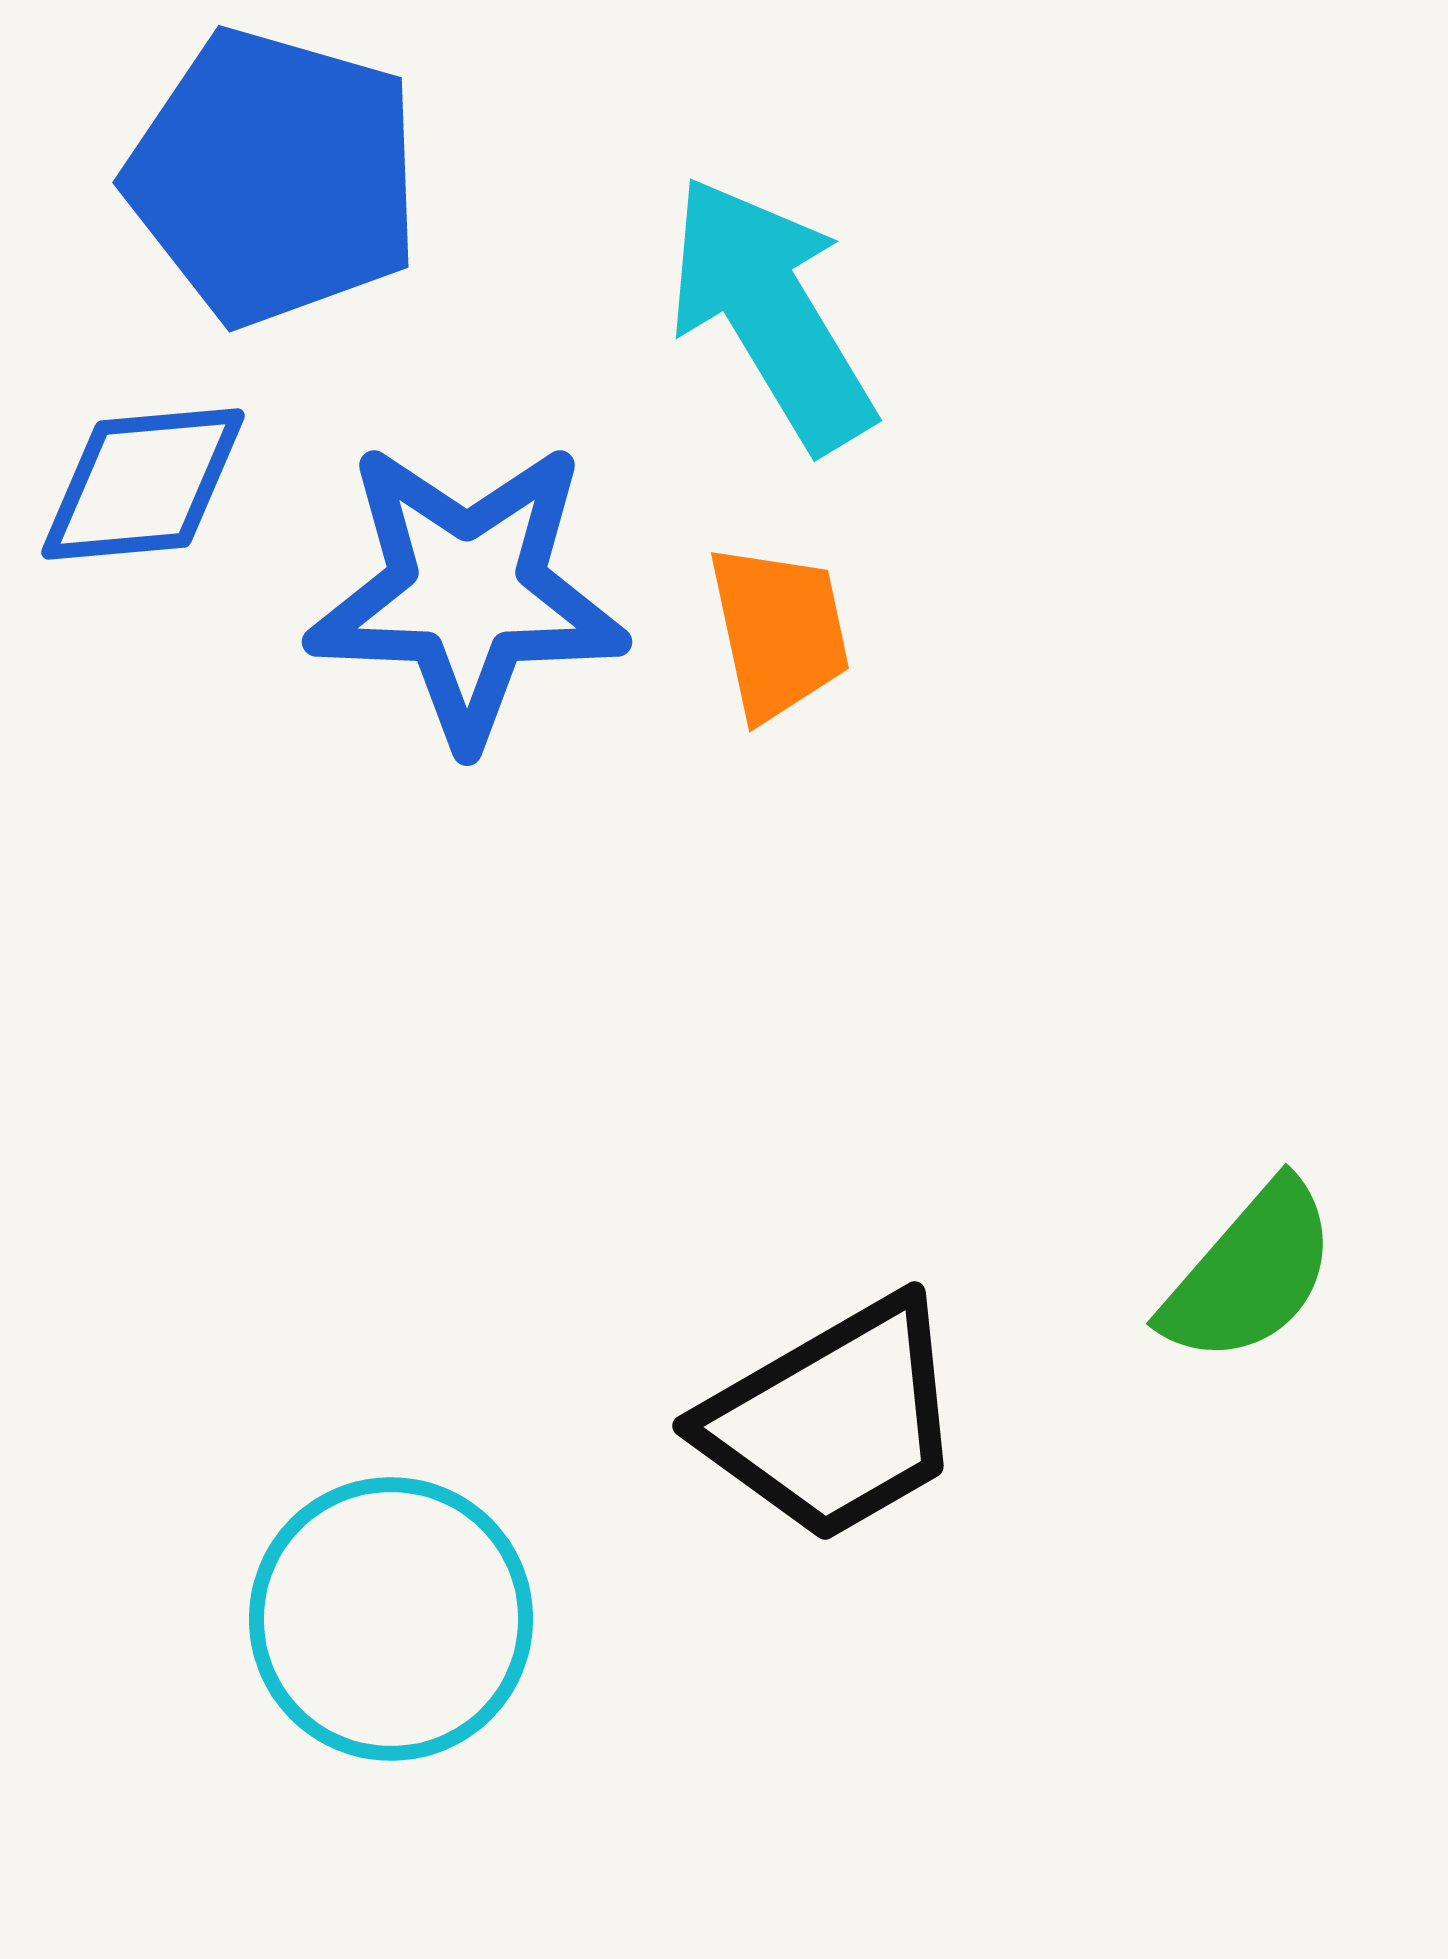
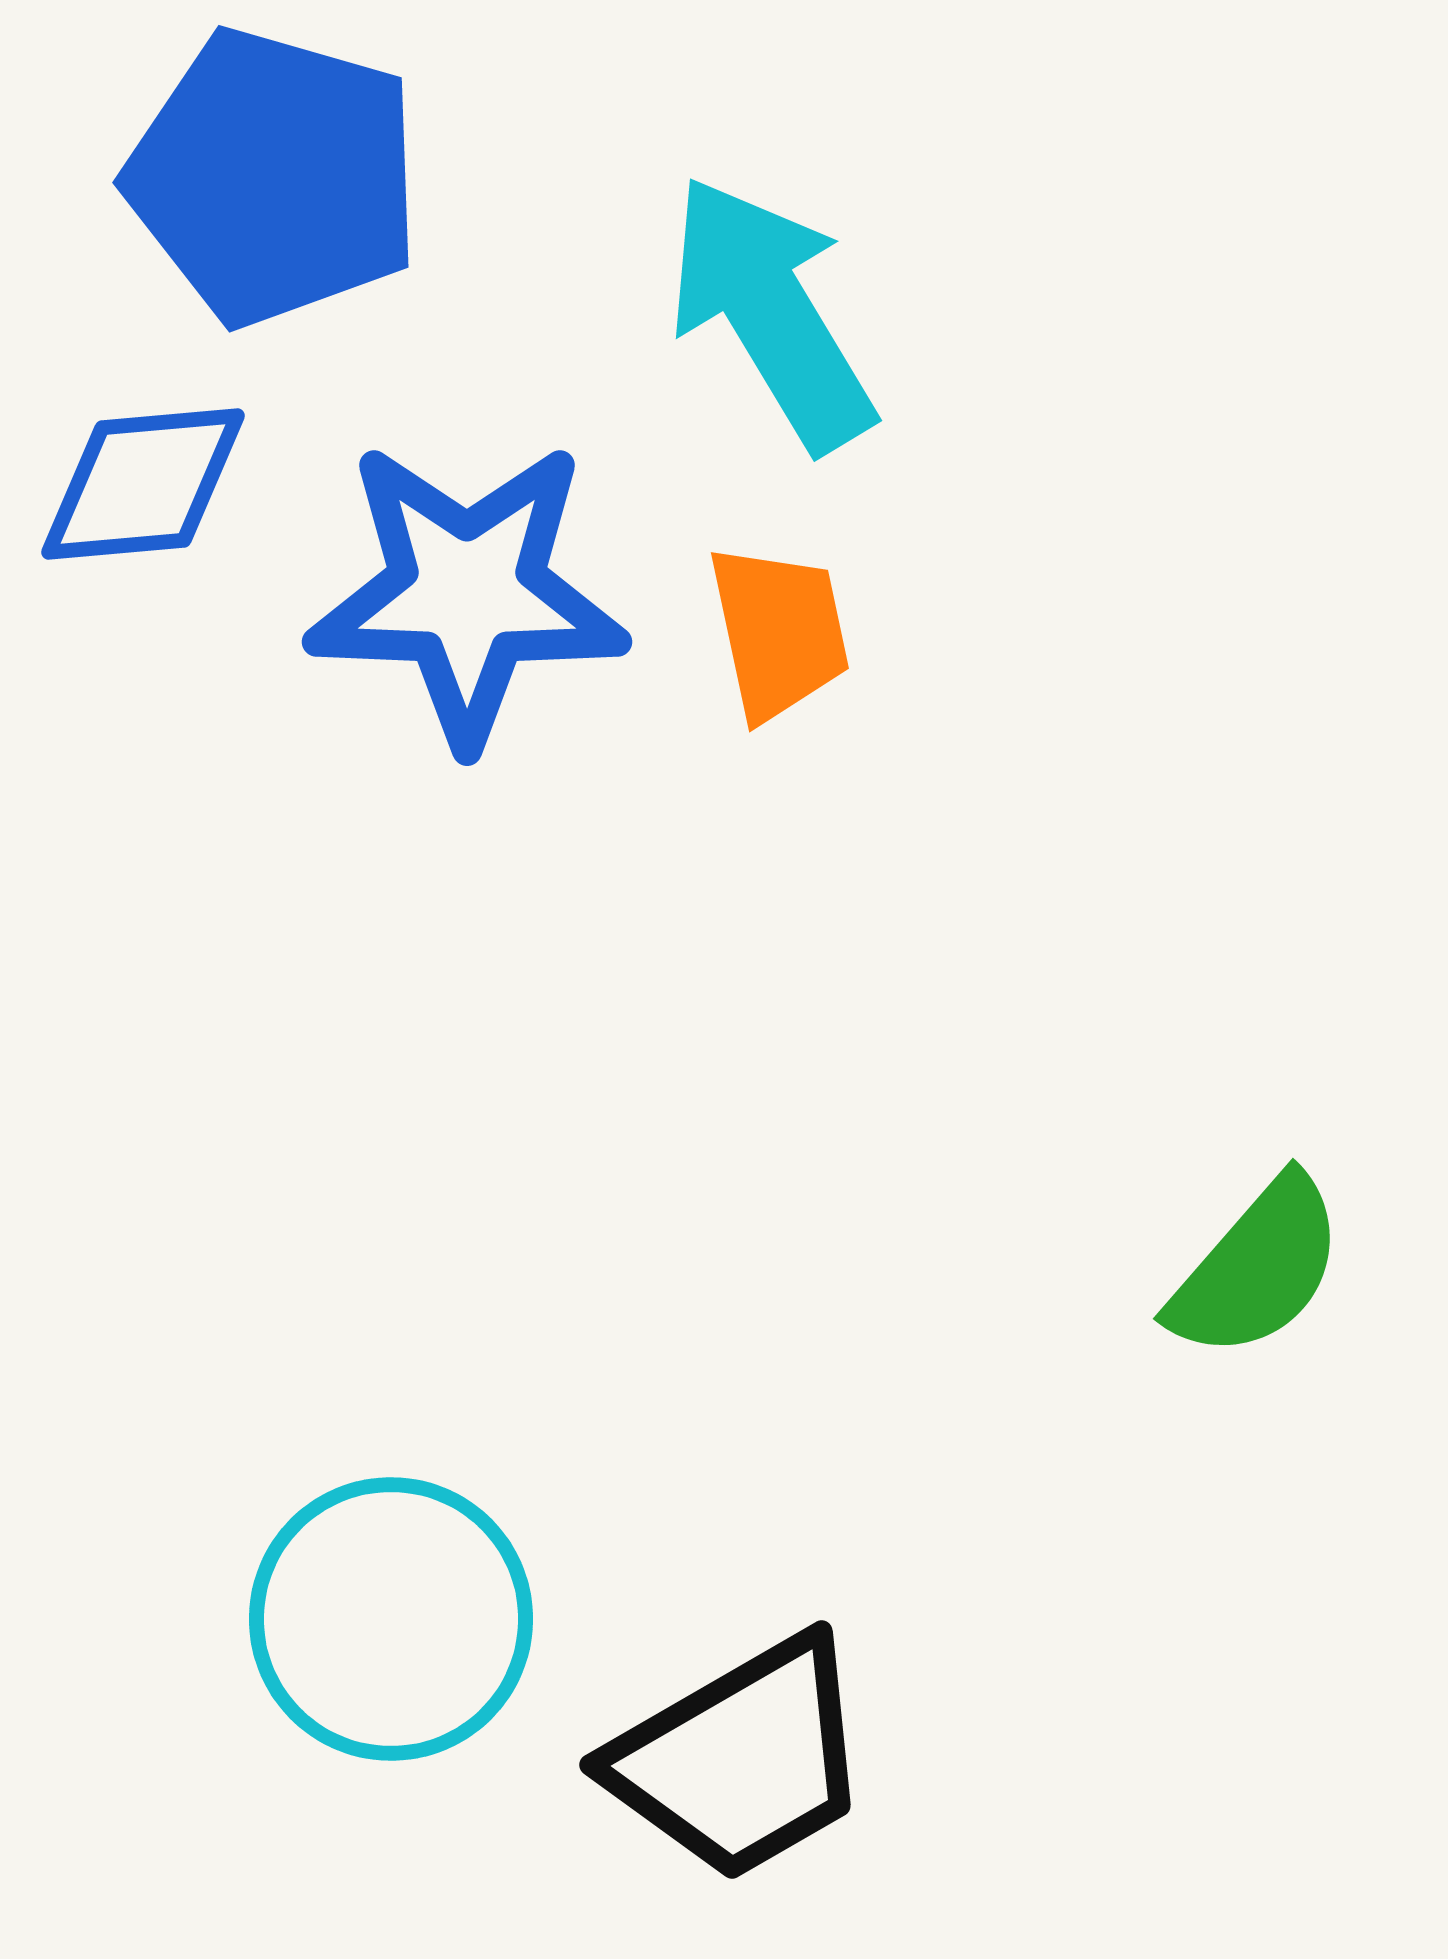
green semicircle: moved 7 px right, 5 px up
black trapezoid: moved 93 px left, 339 px down
